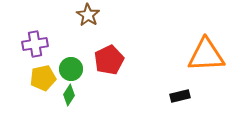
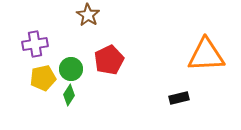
black rectangle: moved 1 px left, 2 px down
